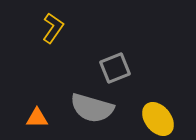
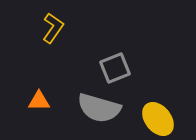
gray semicircle: moved 7 px right
orange triangle: moved 2 px right, 17 px up
